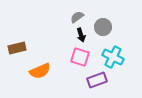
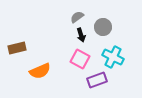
pink square: moved 2 px down; rotated 12 degrees clockwise
